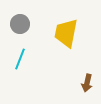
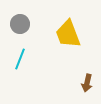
yellow trapezoid: moved 2 px right, 1 px down; rotated 32 degrees counterclockwise
